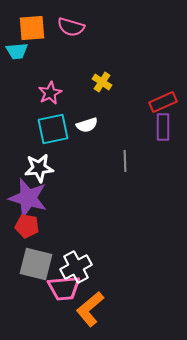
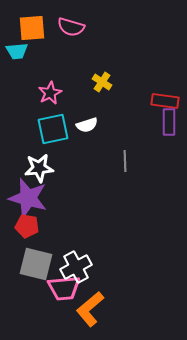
red rectangle: moved 2 px right, 1 px up; rotated 32 degrees clockwise
purple rectangle: moved 6 px right, 5 px up
